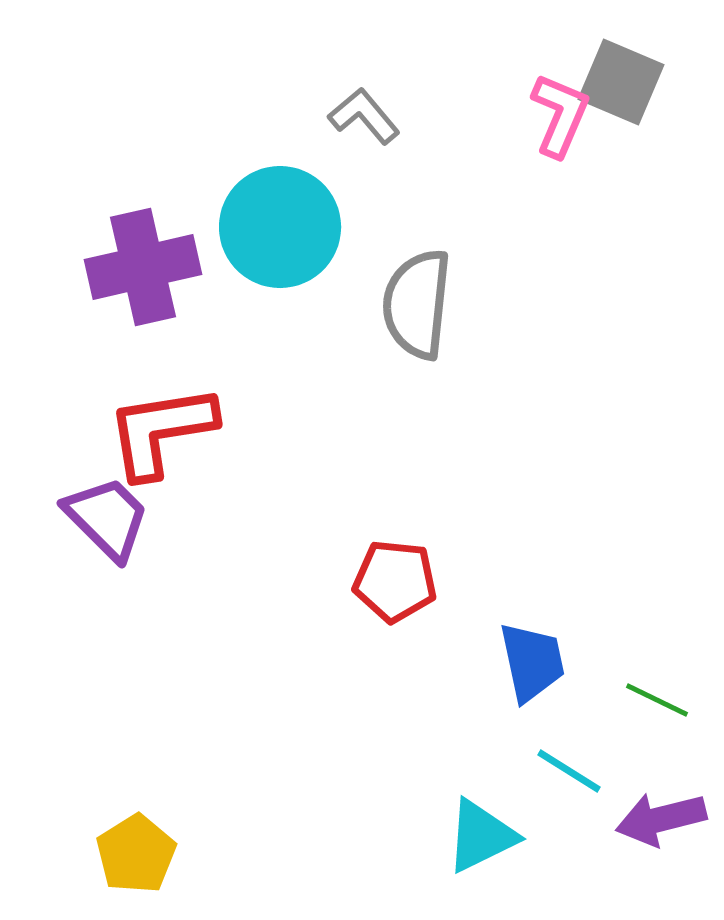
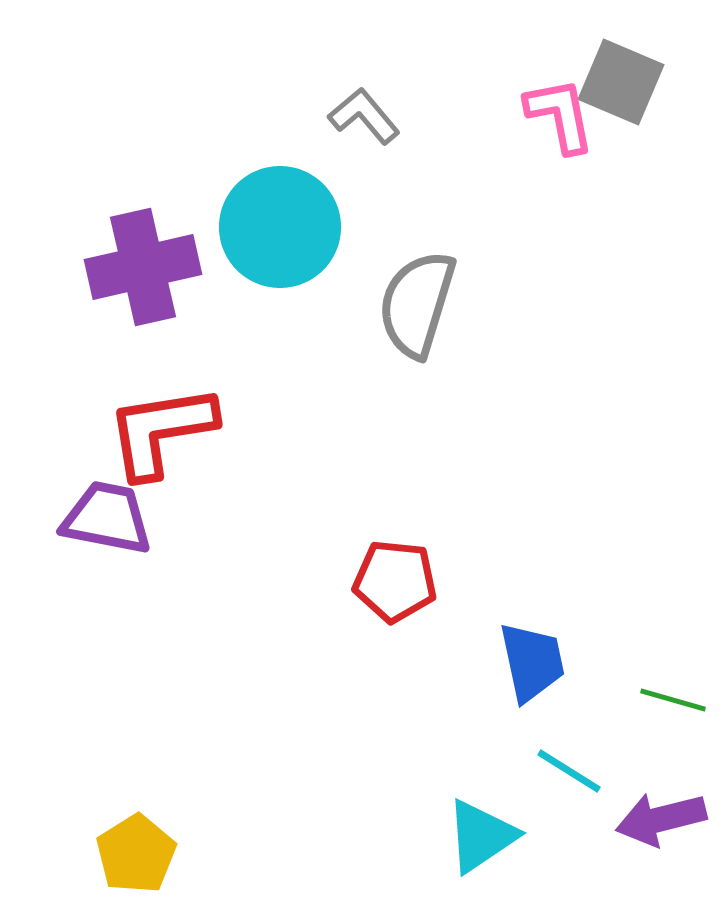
pink L-shape: rotated 34 degrees counterclockwise
gray semicircle: rotated 11 degrees clockwise
purple trapezoid: rotated 34 degrees counterclockwise
green line: moved 16 px right; rotated 10 degrees counterclockwise
cyan triangle: rotated 8 degrees counterclockwise
